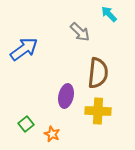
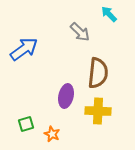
green square: rotated 21 degrees clockwise
